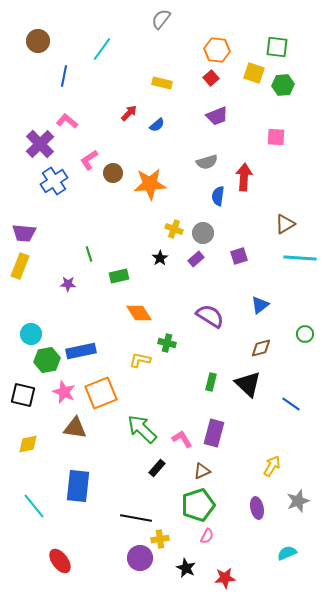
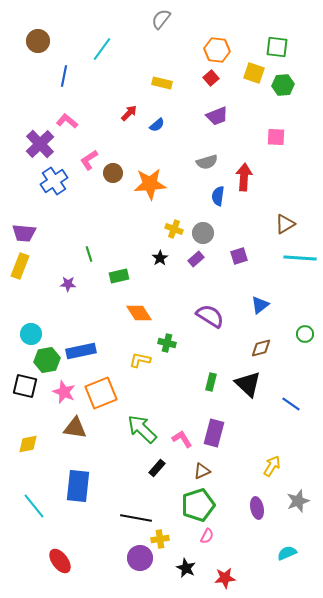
black square at (23, 395): moved 2 px right, 9 px up
